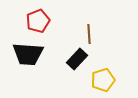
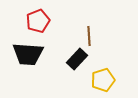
brown line: moved 2 px down
